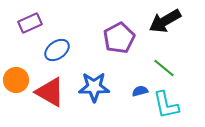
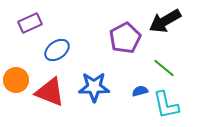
purple pentagon: moved 6 px right
red triangle: rotated 8 degrees counterclockwise
